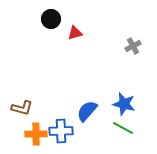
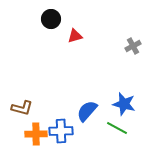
red triangle: moved 3 px down
green line: moved 6 px left
